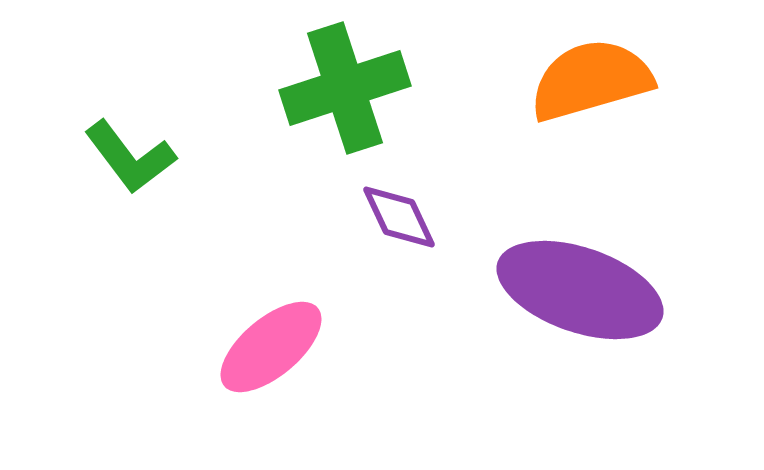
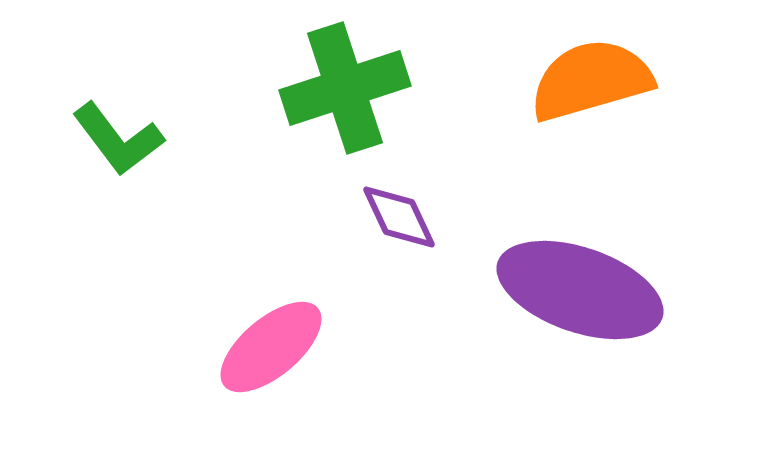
green L-shape: moved 12 px left, 18 px up
